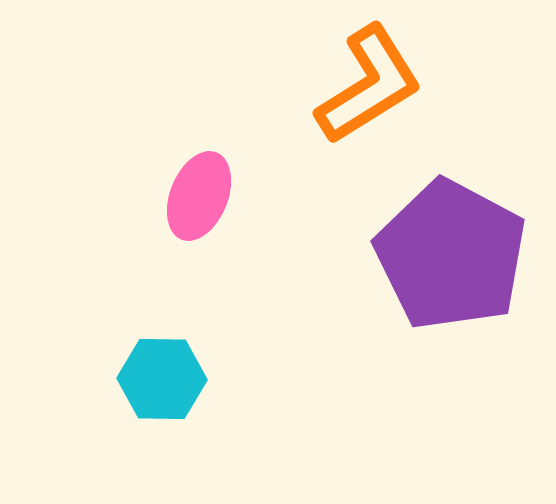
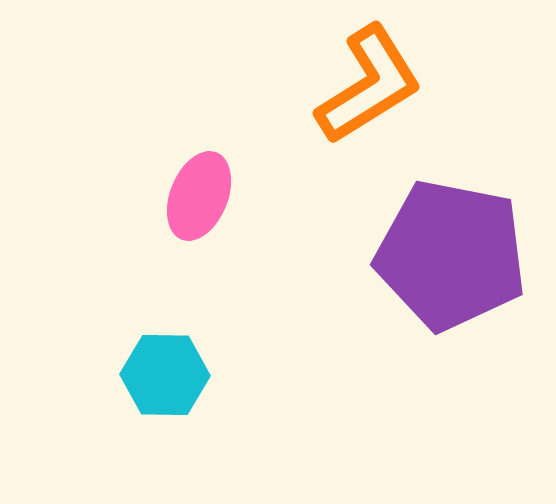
purple pentagon: rotated 17 degrees counterclockwise
cyan hexagon: moved 3 px right, 4 px up
